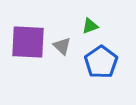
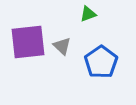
green triangle: moved 2 px left, 12 px up
purple square: rotated 9 degrees counterclockwise
